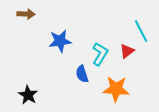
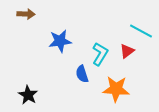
cyan line: rotated 35 degrees counterclockwise
